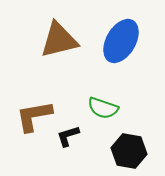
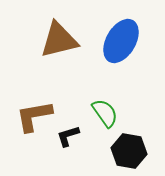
green semicircle: moved 2 px right, 5 px down; rotated 144 degrees counterclockwise
